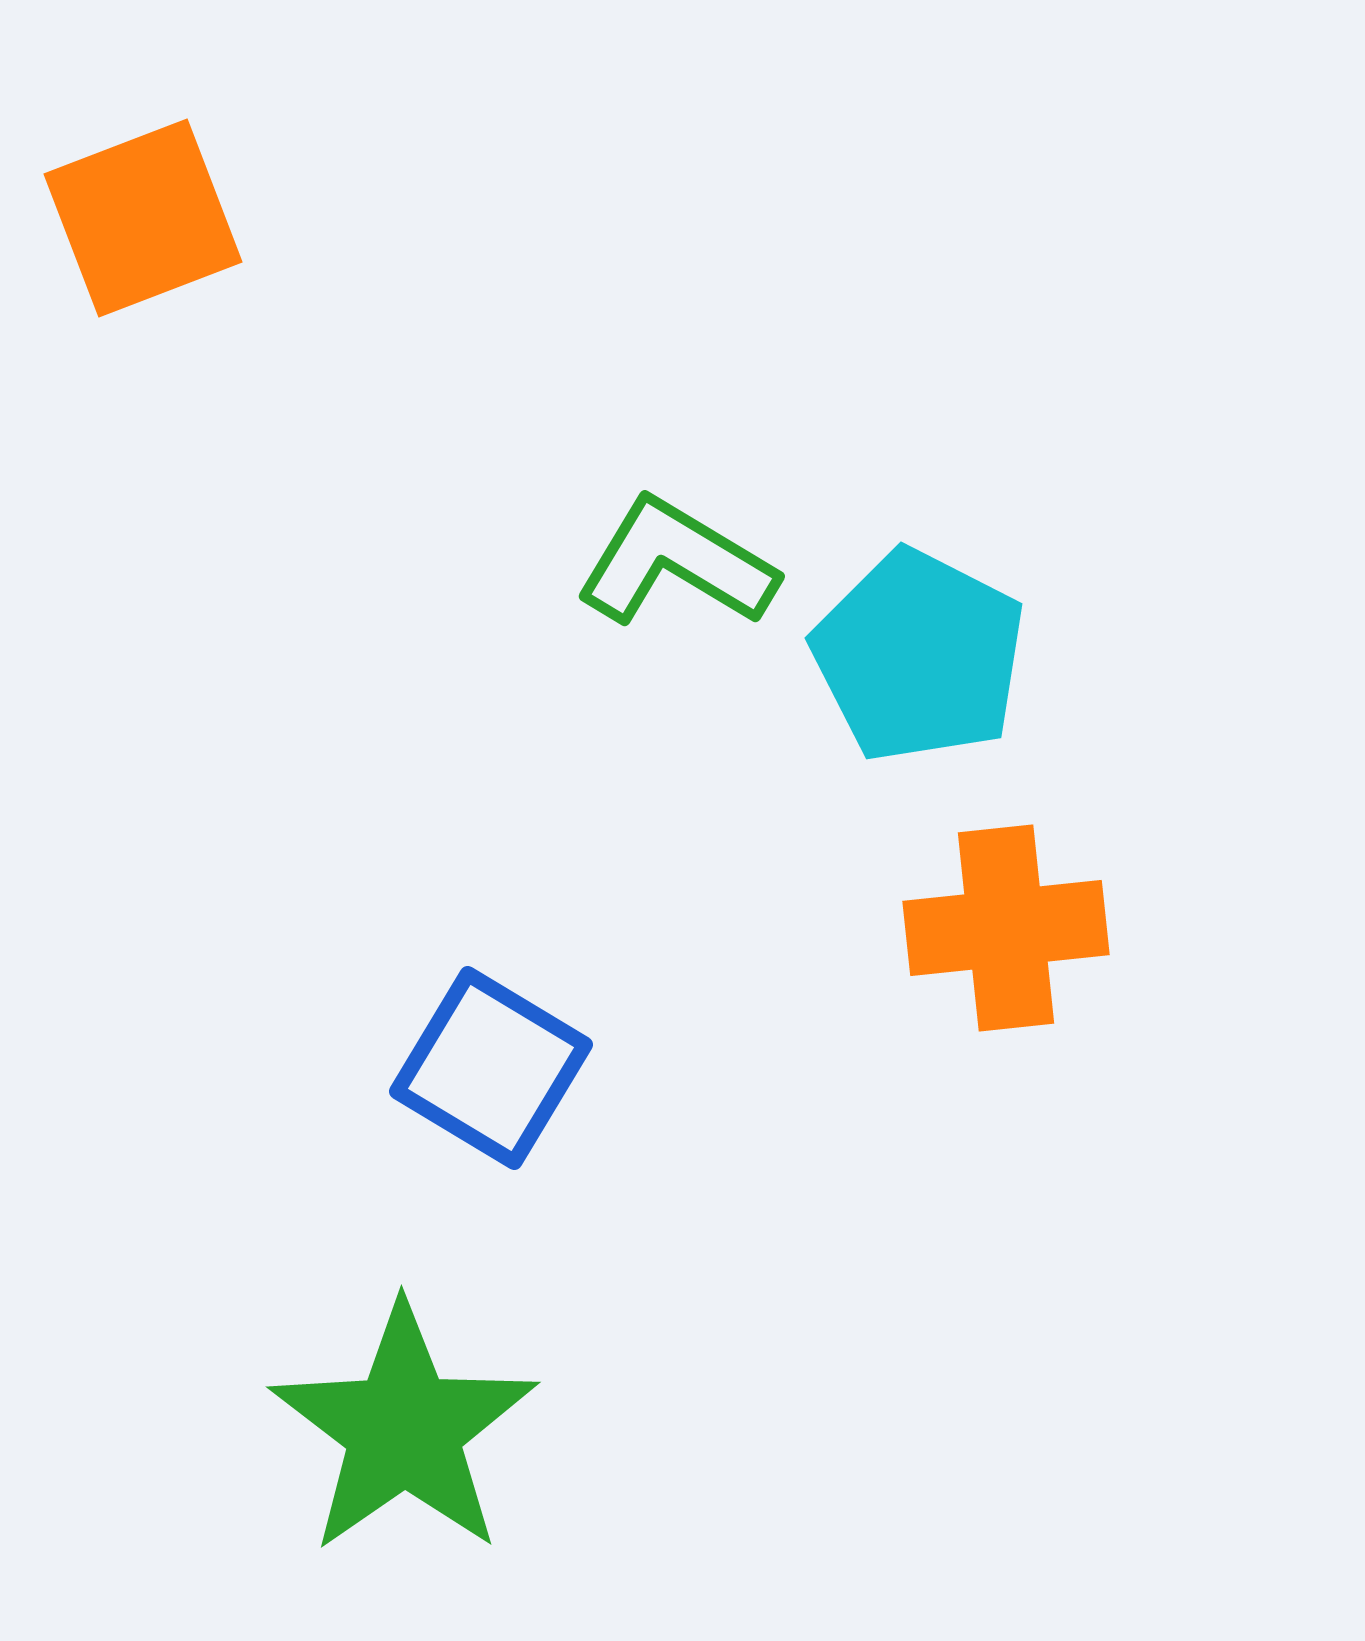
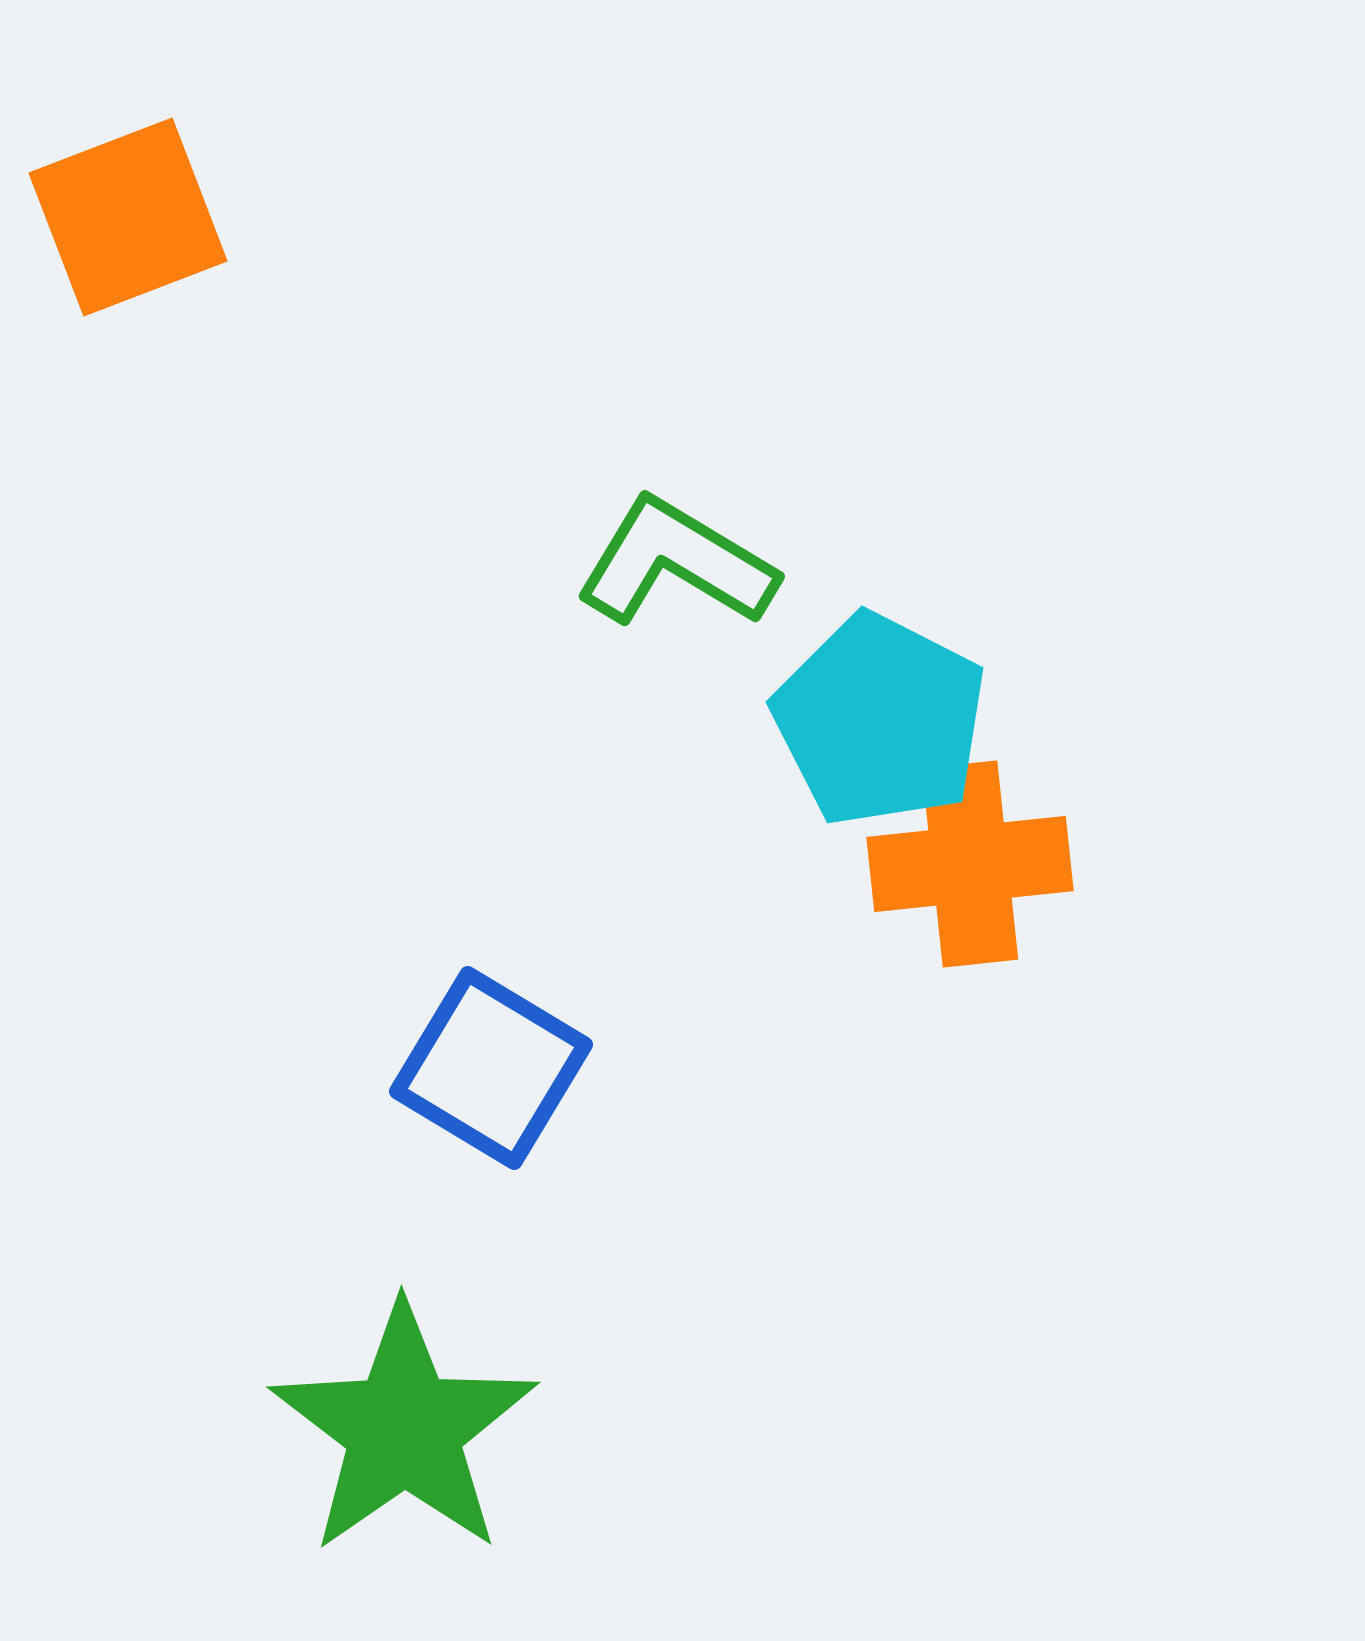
orange square: moved 15 px left, 1 px up
cyan pentagon: moved 39 px left, 64 px down
orange cross: moved 36 px left, 64 px up
